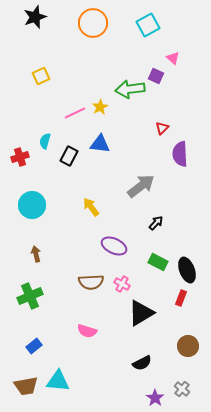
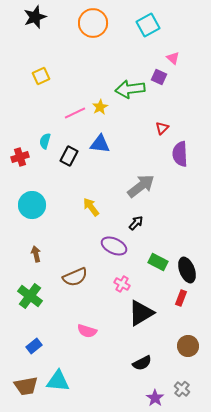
purple square: moved 3 px right, 1 px down
black arrow: moved 20 px left
brown semicircle: moved 16 px left, 5 px up; rotated 20 degrees counterclockwise
green cross: rotated 30 degrees counterclockwise
